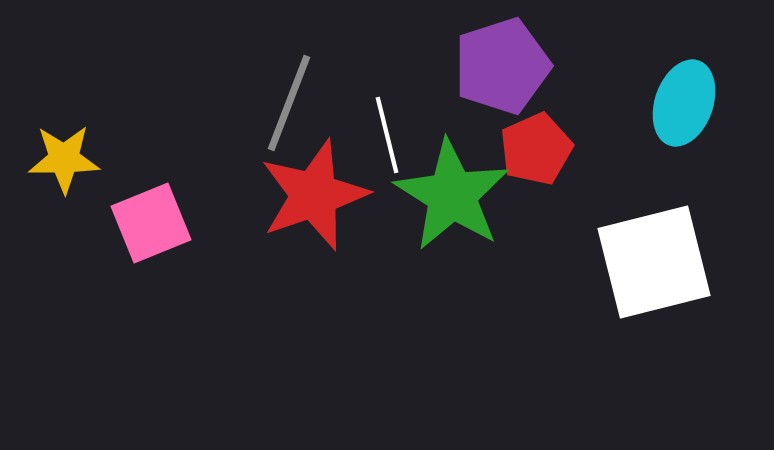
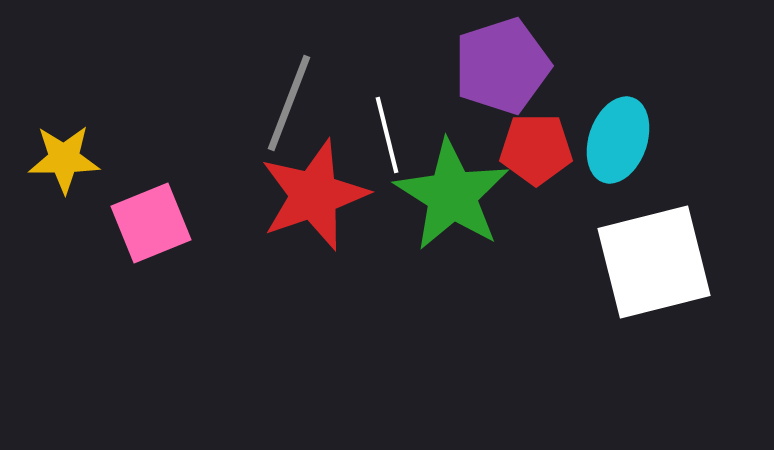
cyan ellipse: moved 66 px left, 37 px down
red pentagon: rotated 24 degrees clockwise
